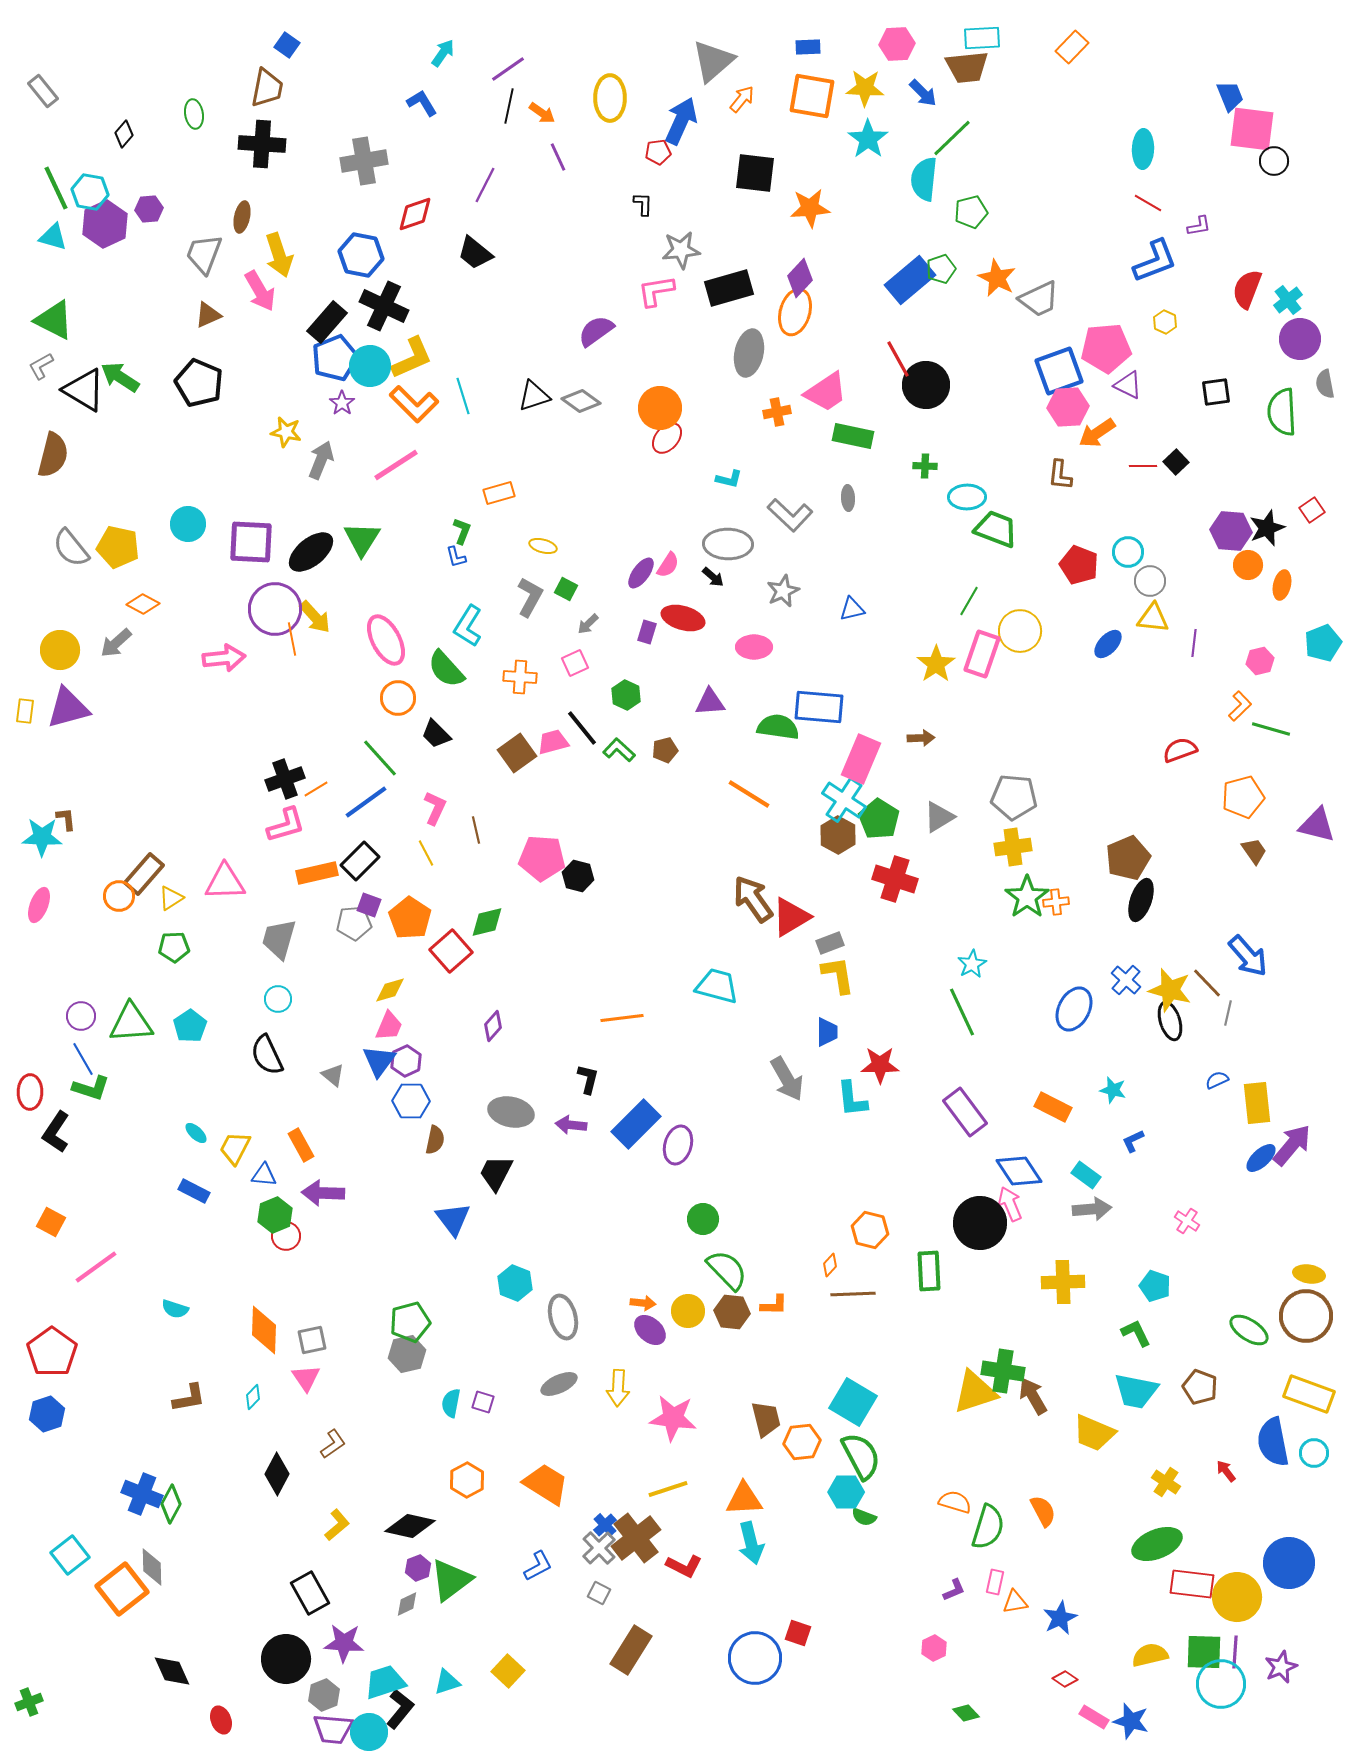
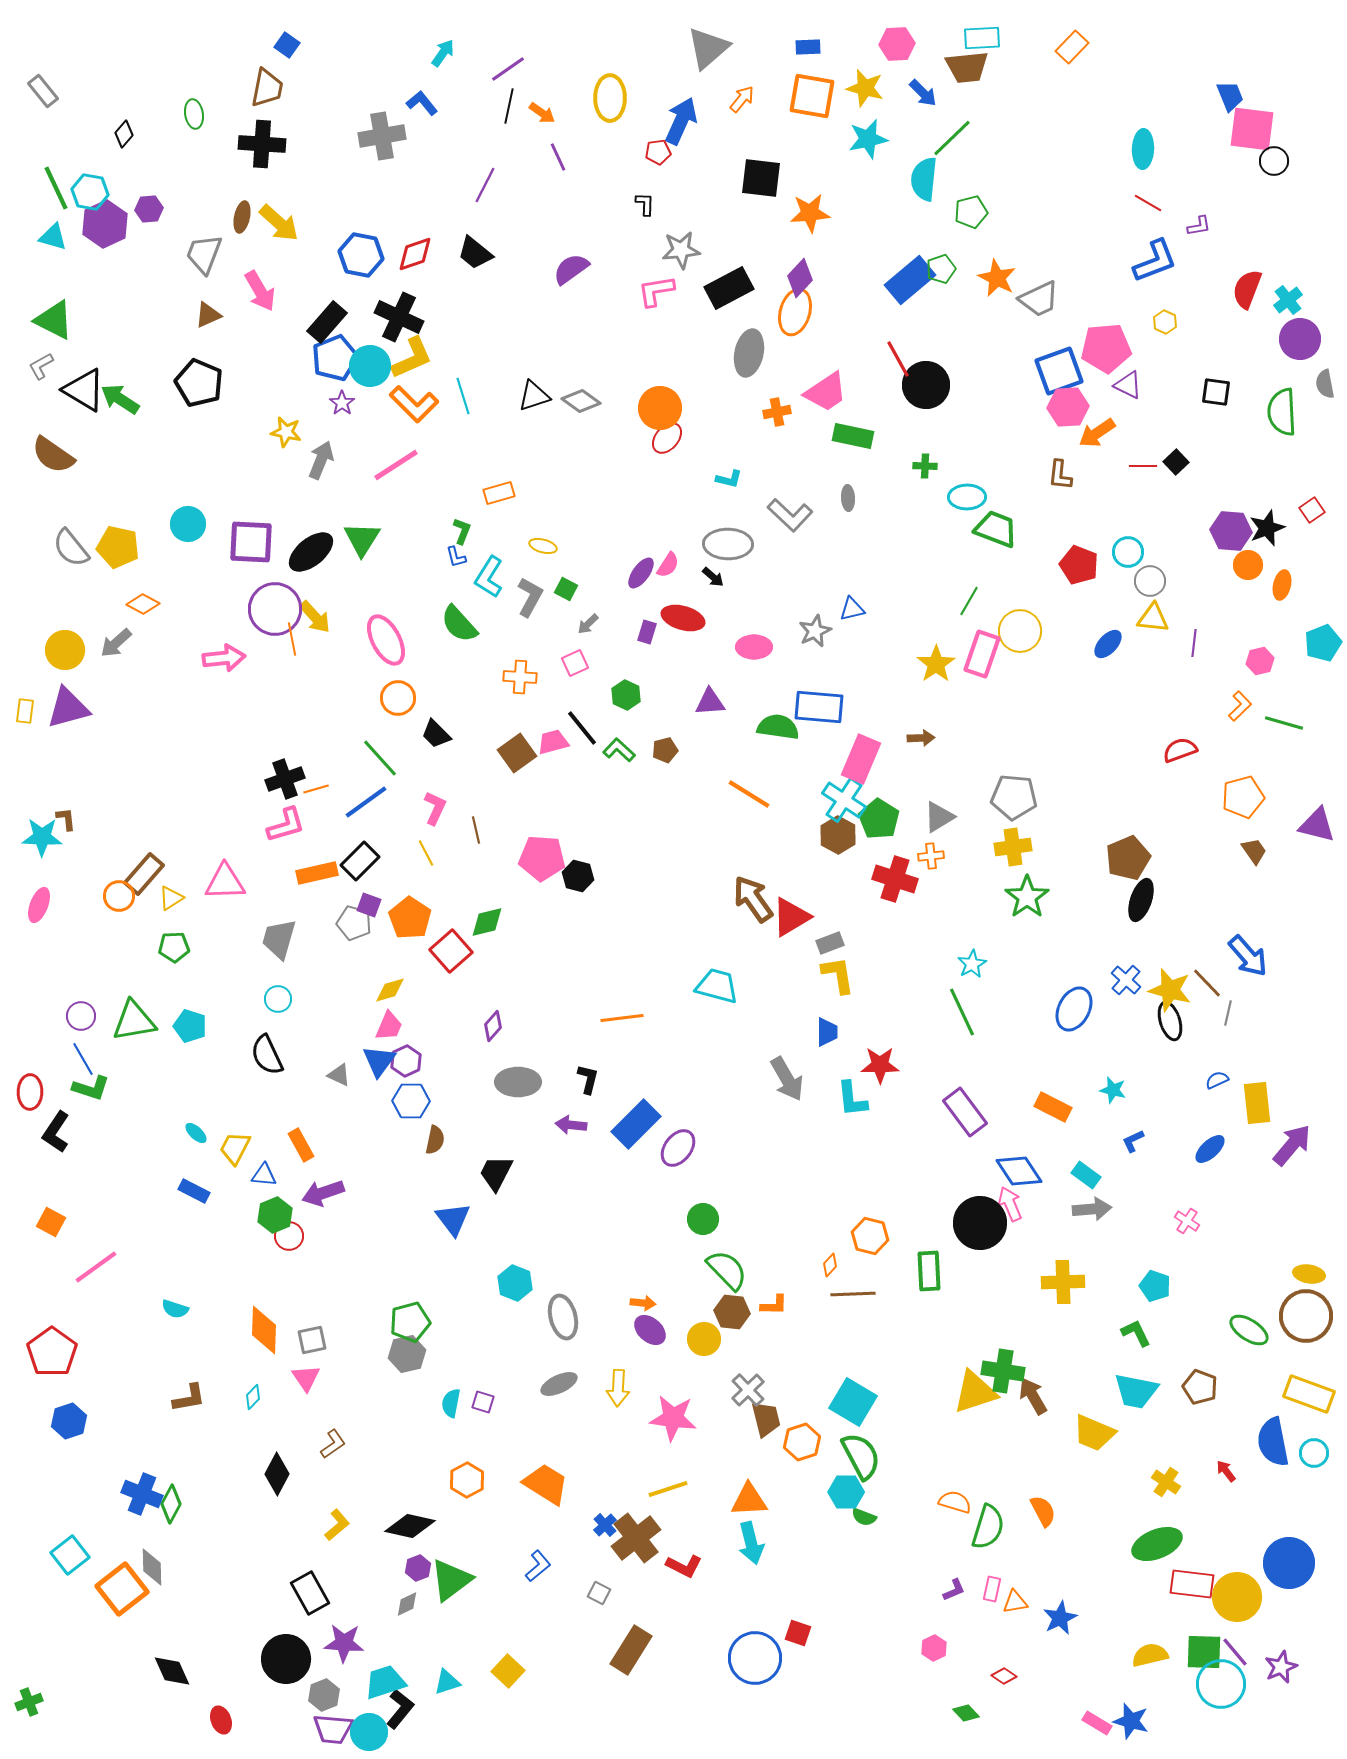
gray triangle at (713, 61): moved 5 px left, 13 px up
yellow star at (865, 88): rotated 12 degrees clockwise
blue L-shape at (422, 103): rotated 8 degrees counterclockwise
cyan star at (868, 139): rotated 24 degrees clockwise
gray cross at (364, 161): moved 18 px right, 25 px up
black square at (755, 173): moved 6 px right, 5 px down
black L-shape at (643, 204): moved 2 px right
orange star at (810, 208): moved 5 px down
red diamond at (415, 214): moved 40 px down
yellow arrow at (279, 255): moved 32 px up; rotated 30 degrees counterclockwise
black rectangle at (729, 288): rotated 12 degrees counterclockwise
black cross at (384, 306): moved 15 px right, 11 px down
purple semicircle at (596, 331): moved 25 px left, 62 px up
green arrow at (120, 377): moved 22 px down
black square at (1216, 392): rotated 16 degrees clockwise
brown semicircle at (53, 455): rotated 111 degrees clockwise
gray star at (783, 591): moved 32 px right, 40 px down
cyan L-shape at (468, 626): moved 21 px right, 49 px up
yellow circle at (60, 650): moved 5 px right
green semicircle at (446, 669): moved 13 px right, 45 px up
green line at (1271, 729): moved 13 px right, 6 px up
orange line at (316, 789): rotated 15 degrees clockwise
orange cross at (1056, 902): moved 125 px left, 46 px up
gray pentagon at (354, 923): rotated 20 degrees clockwise
green triangle at (131, 1023): moved 3 px right, 2 px up; rotated 6 degrees counterclockwise
cyan pentagon at (190, 1026): rotated 20 degrees counterclockwise
gray triangle at (333, 1075): moved 6 px right; rotated 15 degrees counterclockwise
gray ellipse at (511, 1112): moved 7 px right, 30 px up; rotated 12 degrees counterclockwise
purple ellipse at (678, 1145): moved 3 px down; rotated 21 degrees clockwise
blue ellipse at (1261, 1158): moved 51 px left, 9 px up
purple arrow at (323, 1193): rotated 21 degrees counterclockwise
orange hexagon at (870, 1230): moved 6 px down
red circle at (286, 1236): moved 3 px right
yellow circle at (688, 1311): moved 16 px right, 28 px down
blue hexagon at (47, 1414): moved 22 px right, 7 px down
orange hexagon at (802, 1442): rotated 12 degrees counterclockwise
orange triangle at (744, 1499): moved 5 px right, 1 px down
gray cross at (599, 1548): moved 149 px right, 158 px up
blue L-shape at (538, 1566): rotated 12 degrees counterclockwise
pink rectangle at (995, 1582): moved 3 px left, 7 px down
purple line at (1235, 1652): rotated 44 degrees counterclockwise
red diamond at (1065, 1679): moved 61 px left, 3 px up
pink rectangle at (1094, 1717): moved 3 px right, 6 px down
